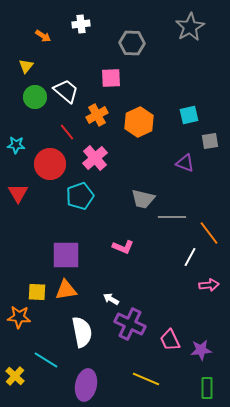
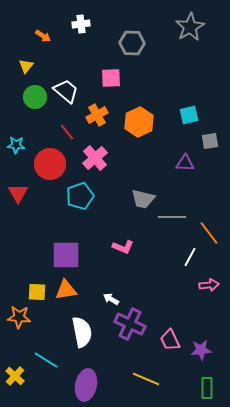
purple triangle: rotated 18 degrees counterclockwise
